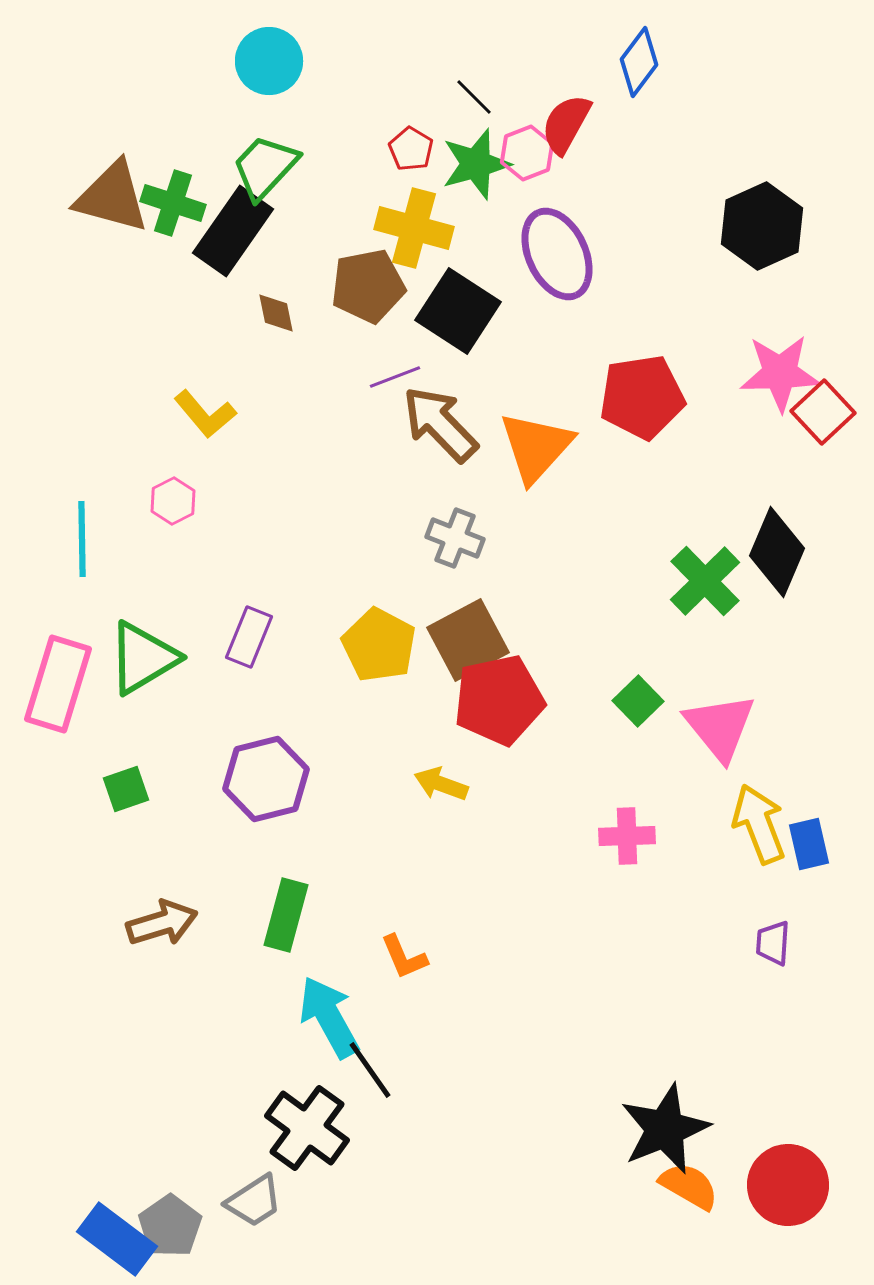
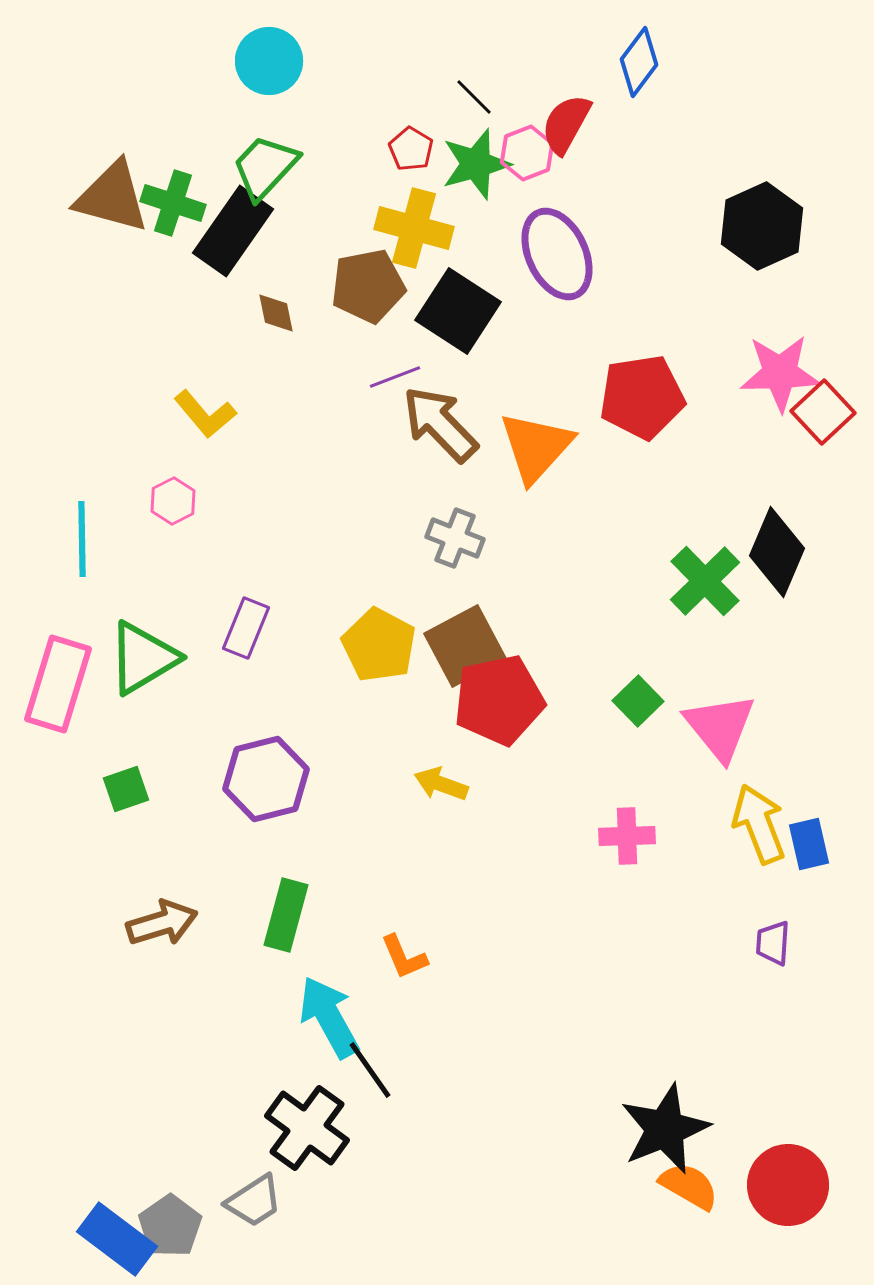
purple rectangle at (249, 637): moved 3 px left, 9 px up
brown square at (468, 640): moved 3 px left, 6 px down
